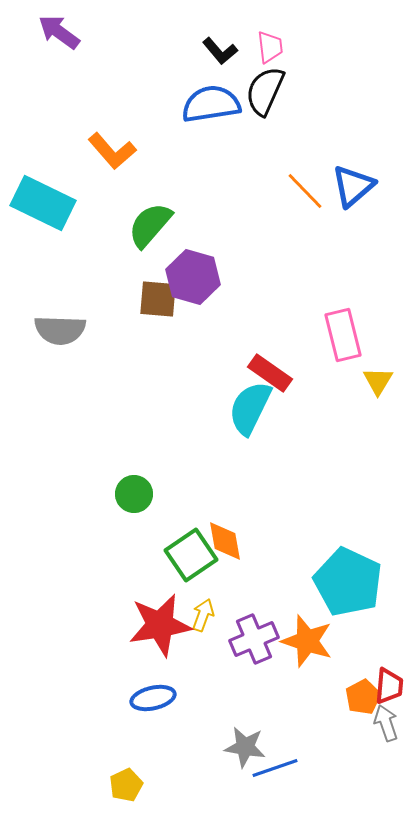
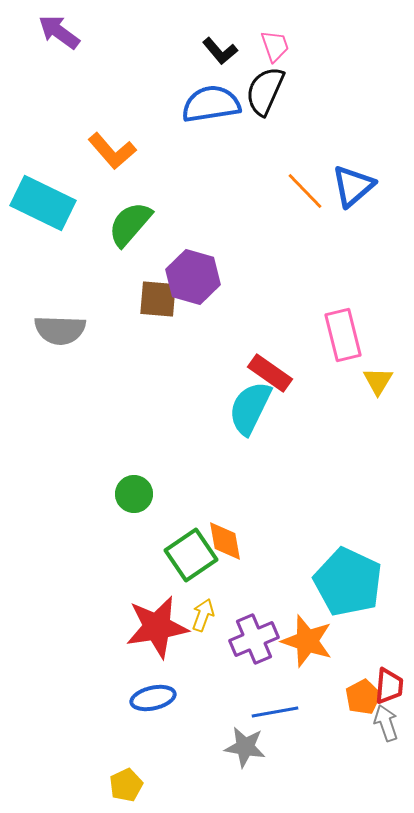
pink trapezoid: moved 5 px right, 1 px up; rotated 12 degrees counterclockwise
green semicircle: moved 20 px left, 1 px up
red star: moved 3 px left, 2 px down
blue line: moved 56 px up; rotated 9 degrees clockwise
